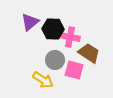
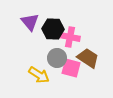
purple triangle: rotated 30 degrees counterclockwise
brown trapezoid: moved 1 px left, 5 px down
gray circle: moved 2 px right, 2 px up
pink square: moved 3 px left, 2 px up
yellow arrow: moved 4 px left, 5 px up
